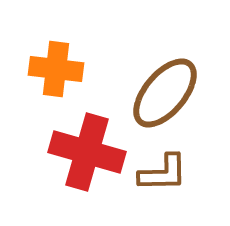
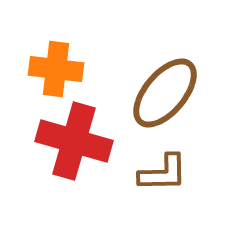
red cross: moved 13 px left, 11 px up
